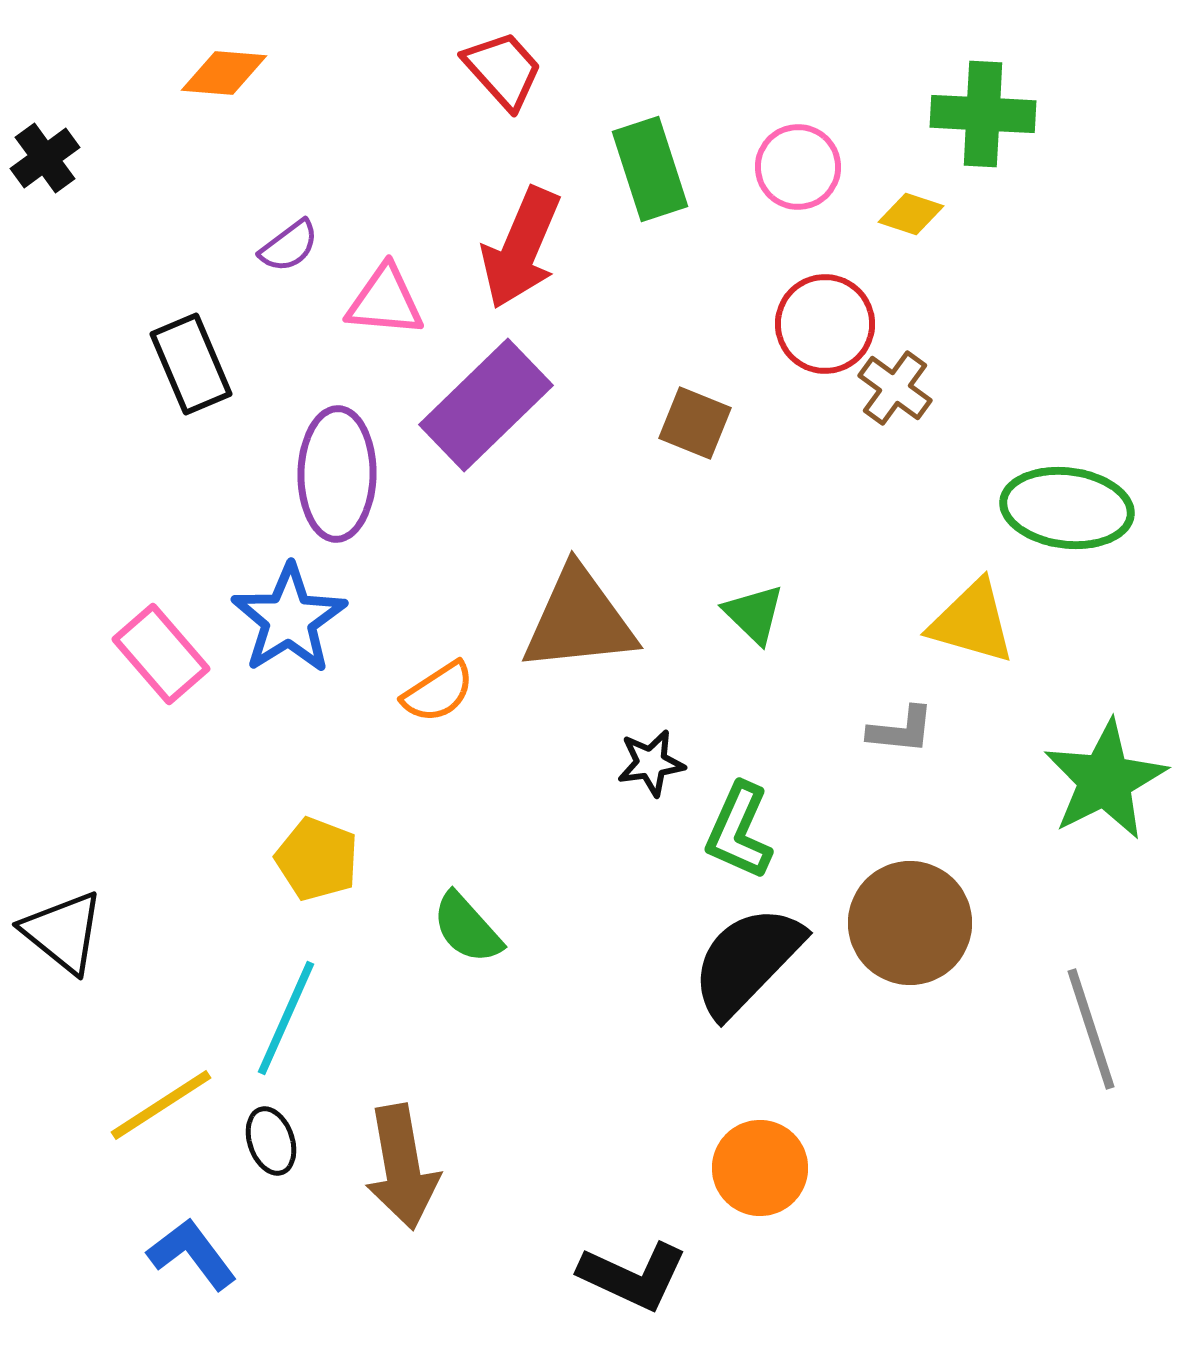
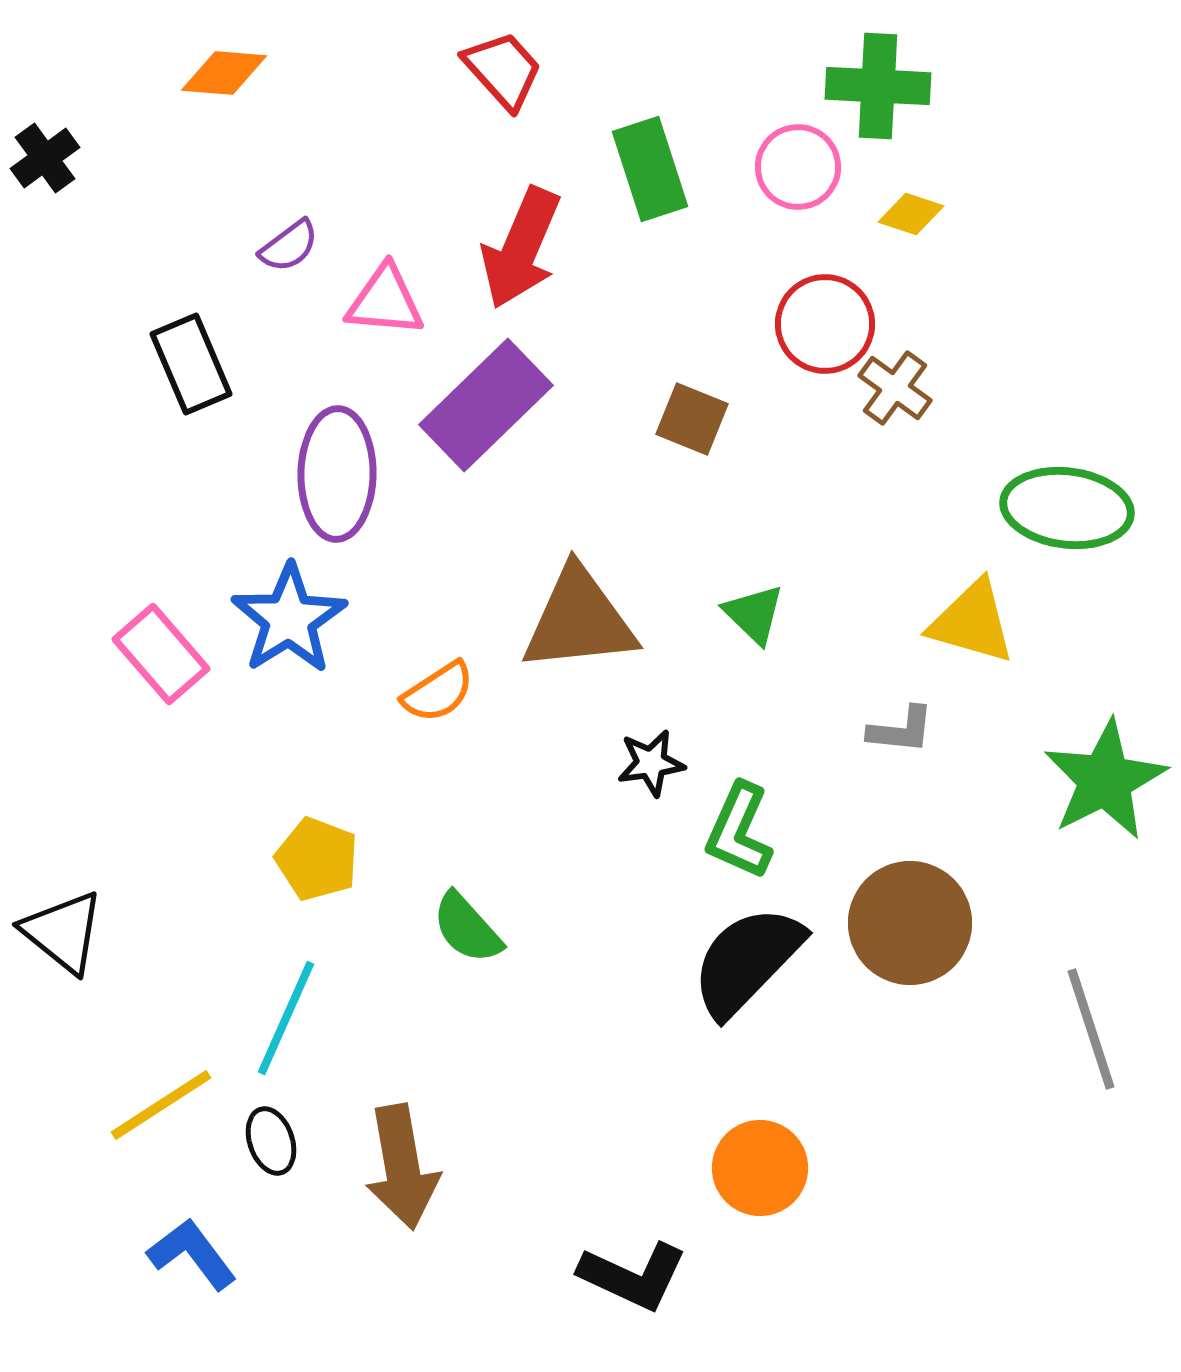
green cross: moved 105 px left, 28 px up
brown square: moved 3 px left, 4 px up
